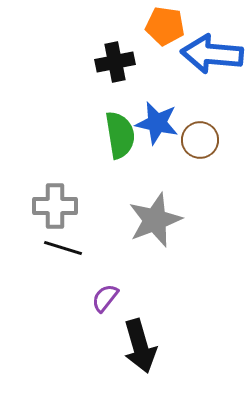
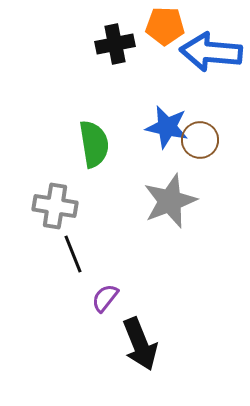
orange pentagon: rotated 6 degrees counterclockwise
blue arrow: moved 1 px left, 2 px up
black cross: moved 18 px up
blue star: moved 10 px right, 4 px down
green semicircle: moved 26 px left, 9 px down
gray cross: rotated 9 degrees clockwise
gray star: moved 15 px right, 19 px up
black line: moved 10 px right, 6 px down; rotated 51 degrees clockwise
black arrow: moved 2 px up; rotated 6 degrees counterclockwise
